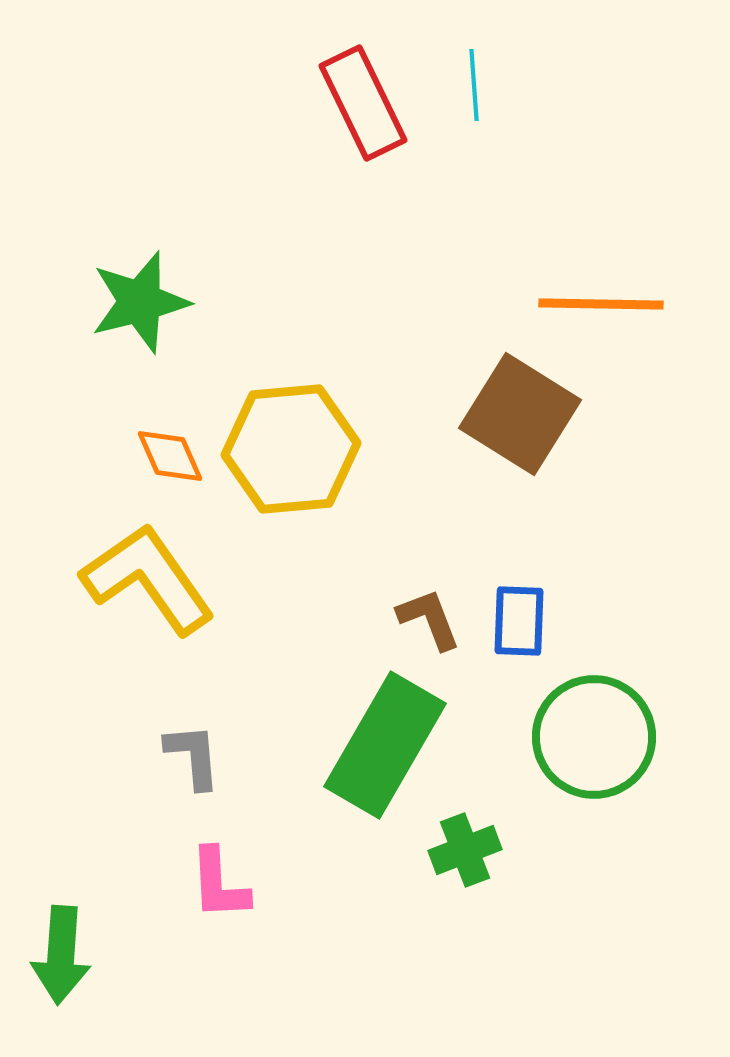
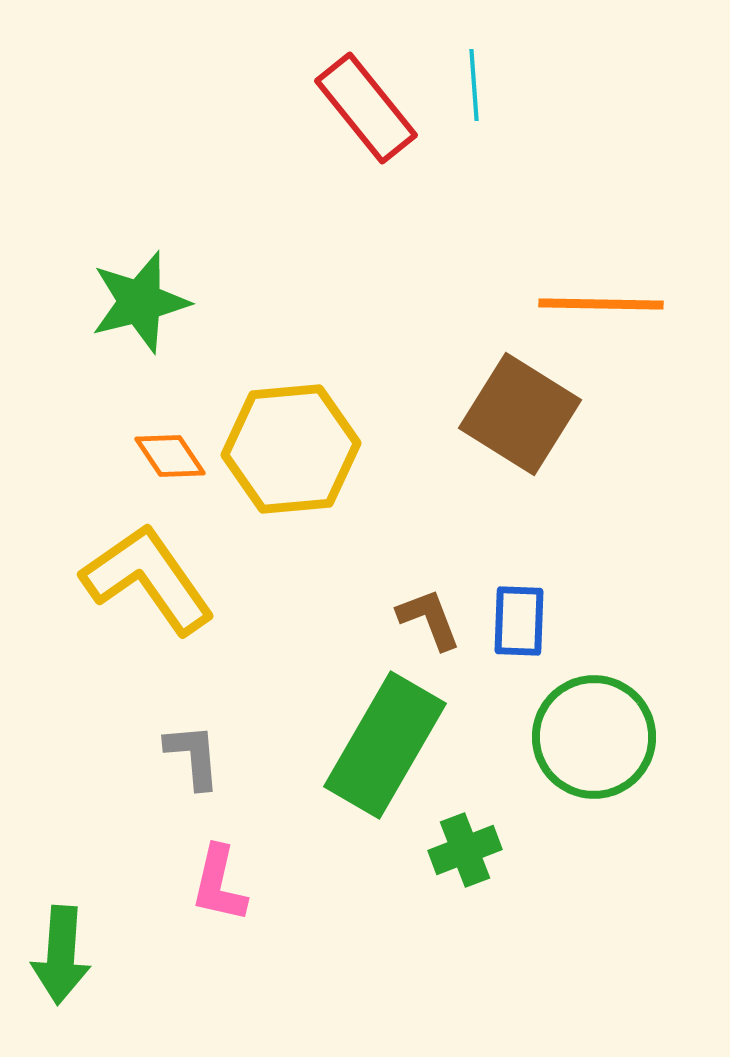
red rectangle: moved 3 px right, 5 px down; rotated 13 degrees counterclockwise
orange diamond: rotated 10 degrees counterclockwise
pink L-shape: rotated 16 degrees clockwise
